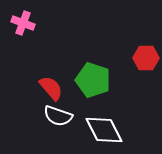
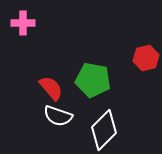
pink cross: rotated 20 degrees counterclockwise
red hexagon: rotated 15 degrees counterclockwise
green pentagon: rotated 8 degrees counterclockwise
white diamond: rotated 72 degrees clockwise
